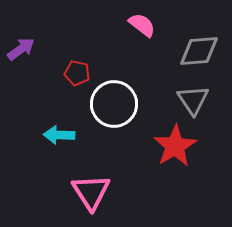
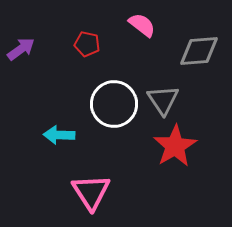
red pentagon: moved 10 px right, 29 px up
gray triangle: moved 30 px left
